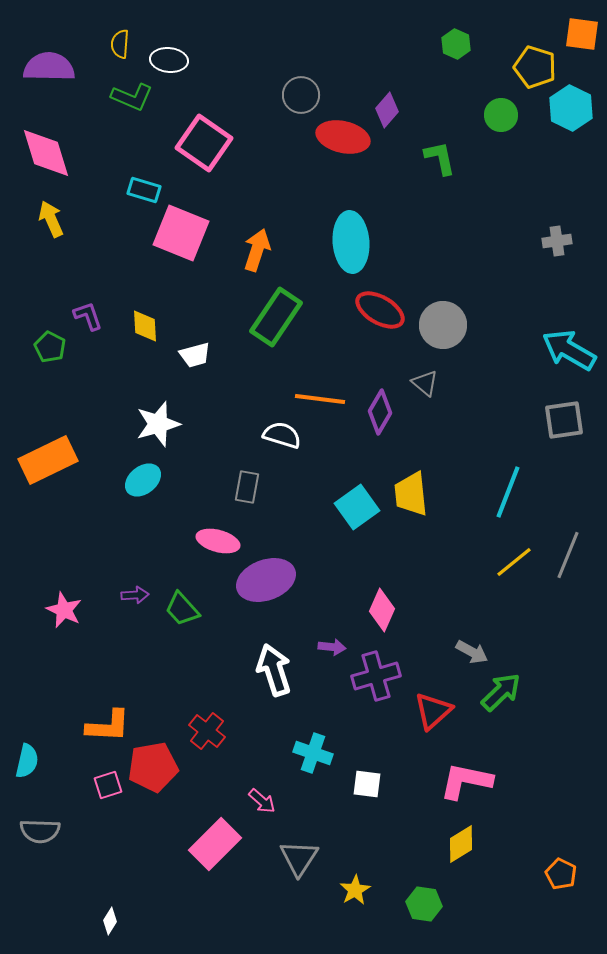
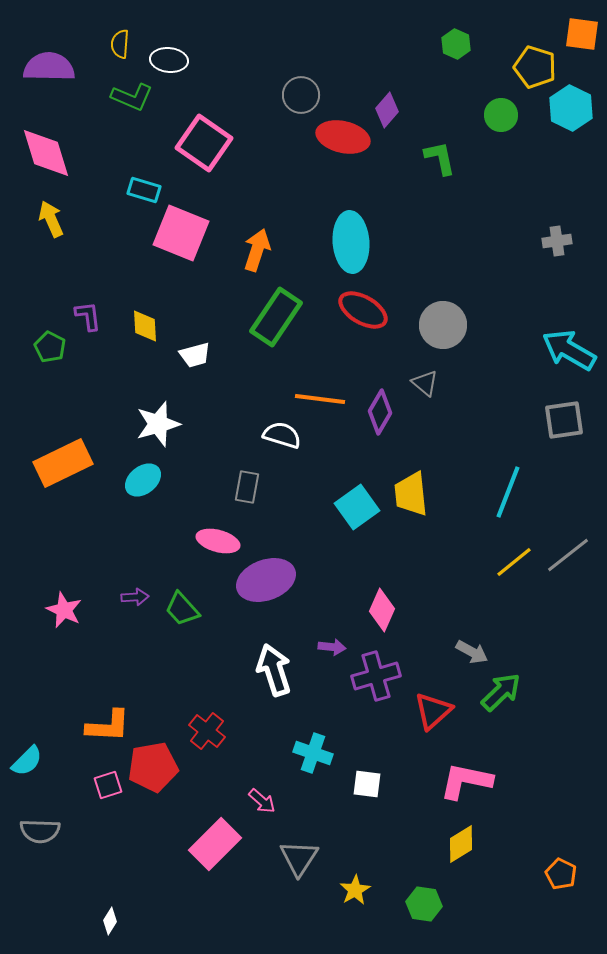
red ellipse at (380, 310): moved 17 px left
purple L-shape at (88, 316): rotated 12 degrees clockwise
orange rectangle at (48, 460): moved 15 px right, 3 px down
gray line at (568, 555): rotated 30 degrees clockwise
purple arrow at (135, 595): moved 2 px down
cyan semicircle at (27, 761): rotated 32 degrees clockwise
